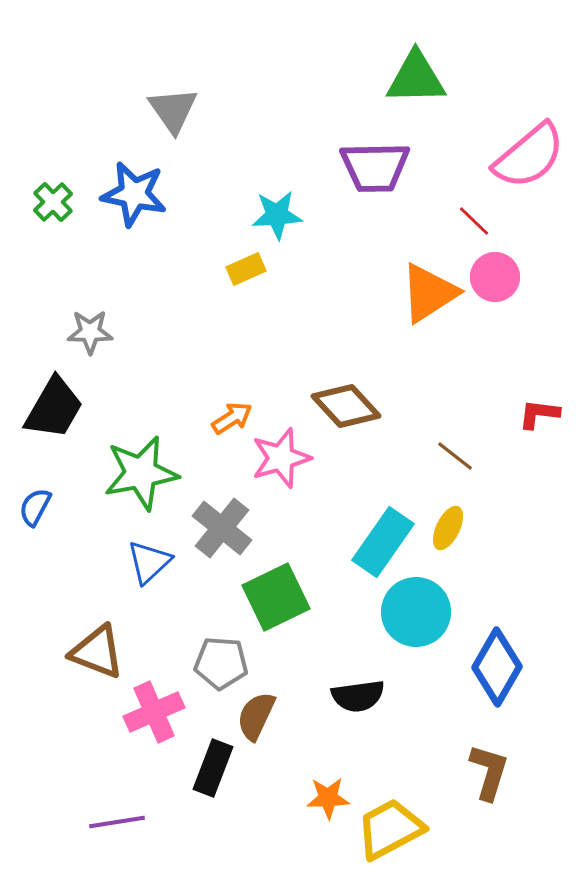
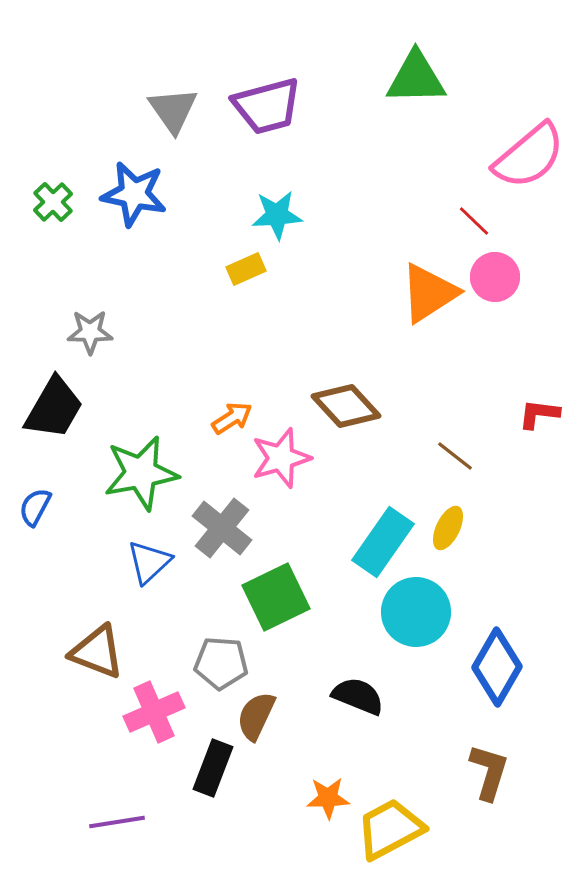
purple trapezoid: moved 108 px left, 61 px up; rotated 14 degrees counterclockwise
black semicircle: rotated 150 degrees counterclockwise
